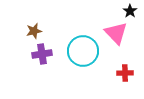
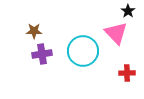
black star: moved 2 px left
brown star: rotated 14 degrees clockwise
red cross: moved 2 px right
